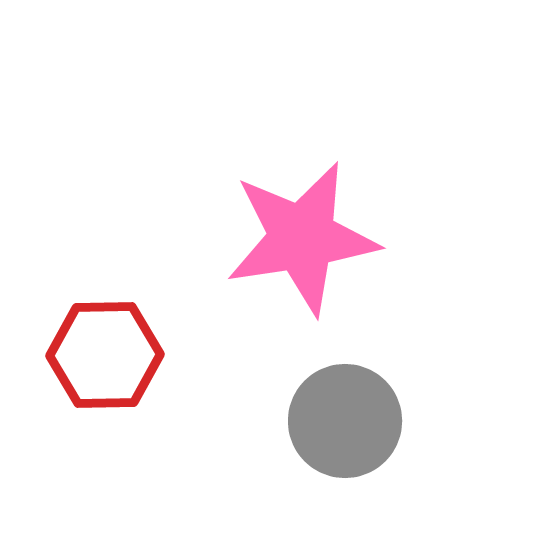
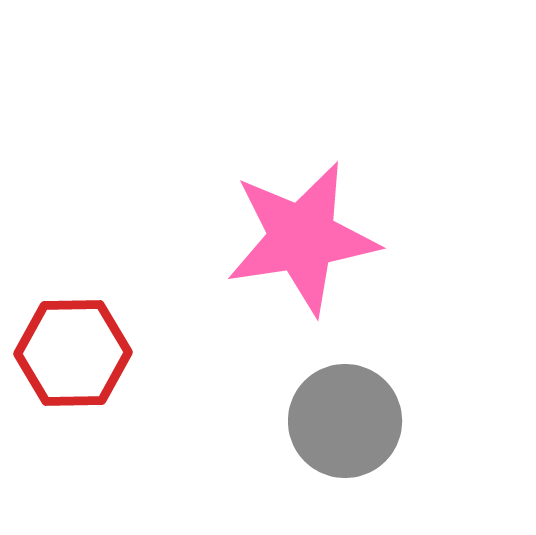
red hexagon: moved 32 px left, 2 px up
